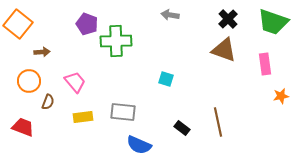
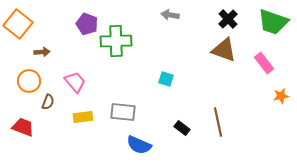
pink rectangle: moved 1 px left, 1 px up; rotated 30 degrees counterclockwise
